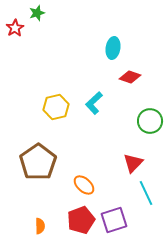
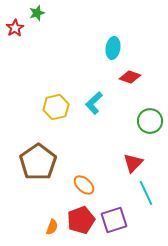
orange semicircle: moved 12 px right, 1 px down; rotated 21 degrees clockwise
